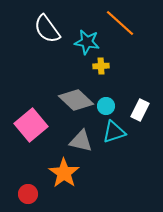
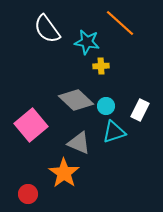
gray triangle: moved 2 px left, 2 px down; rotated 10 degrees clockwise
